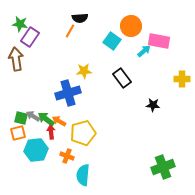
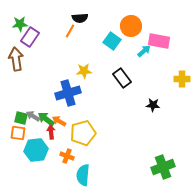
green star: rotated 14 degrees counterclockwise
orange square: rotated 21 degrees clockwise
